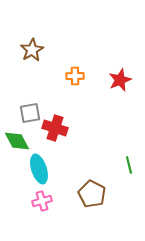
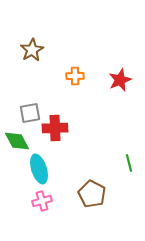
red cross: rotated 20 degrees counterclockwise
green line: moved 2 px up
